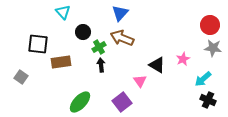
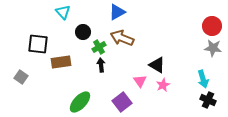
blue triangle: moved 3 px left, 1 px up; rotated 18 degrees clockwise
red circle: moved 2 px right, 1 px down
pink star: moved 20 px left, 26 px down
cyan arrow: rotated 66 degrees counterclockwise
